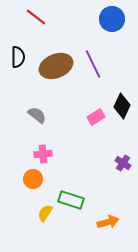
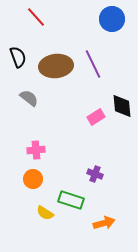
red line: rotated 10 degrees clockwise
black semicircle: rotated 20 degrees counterclockwise
brown ellipse: rotated 16 degrees clockwise
black diamond: rotated 30 degrees counterclockwise
gray semicircle: moved 8 px left, 17 px up
pink cross: moved 7 px left, 4 px up
purple cross: moved 28 px left, 11 px down; rotated 14 degrees counterclockwise
yellow semicircle: rotated 90 degrees counterclockwise
orange arrow: moved 4 px left, 1 px down
